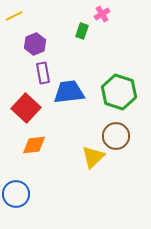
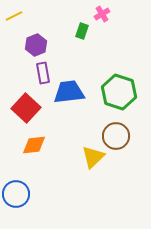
purple hexagon: moved 1 px right, 1 px down
